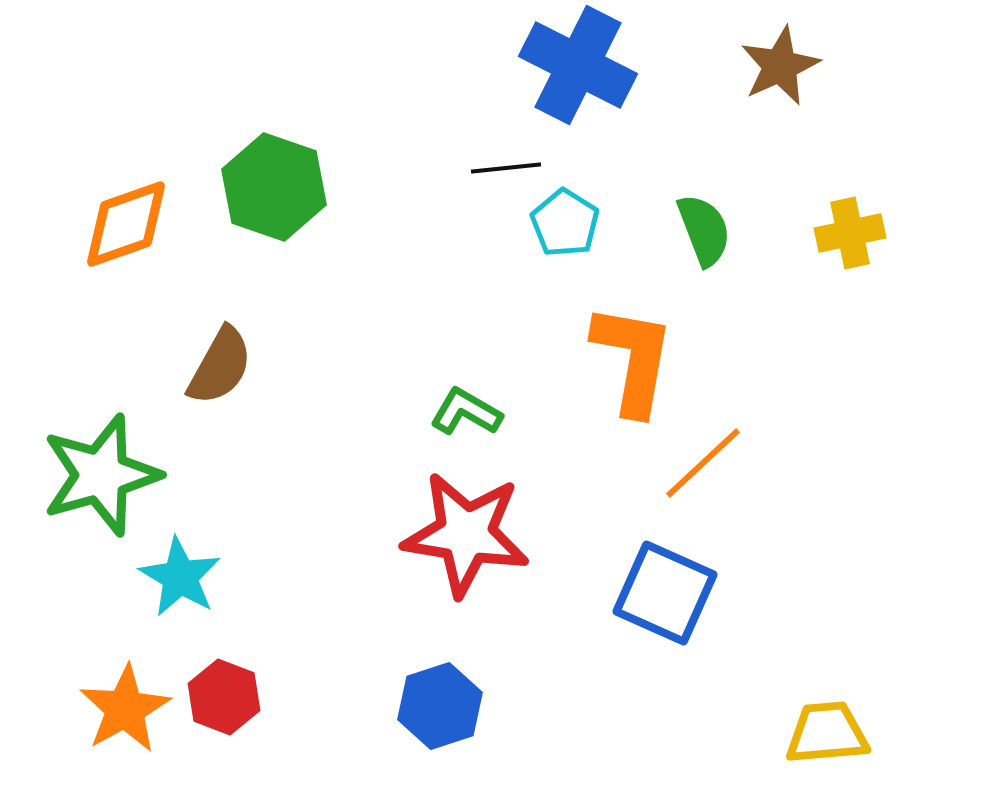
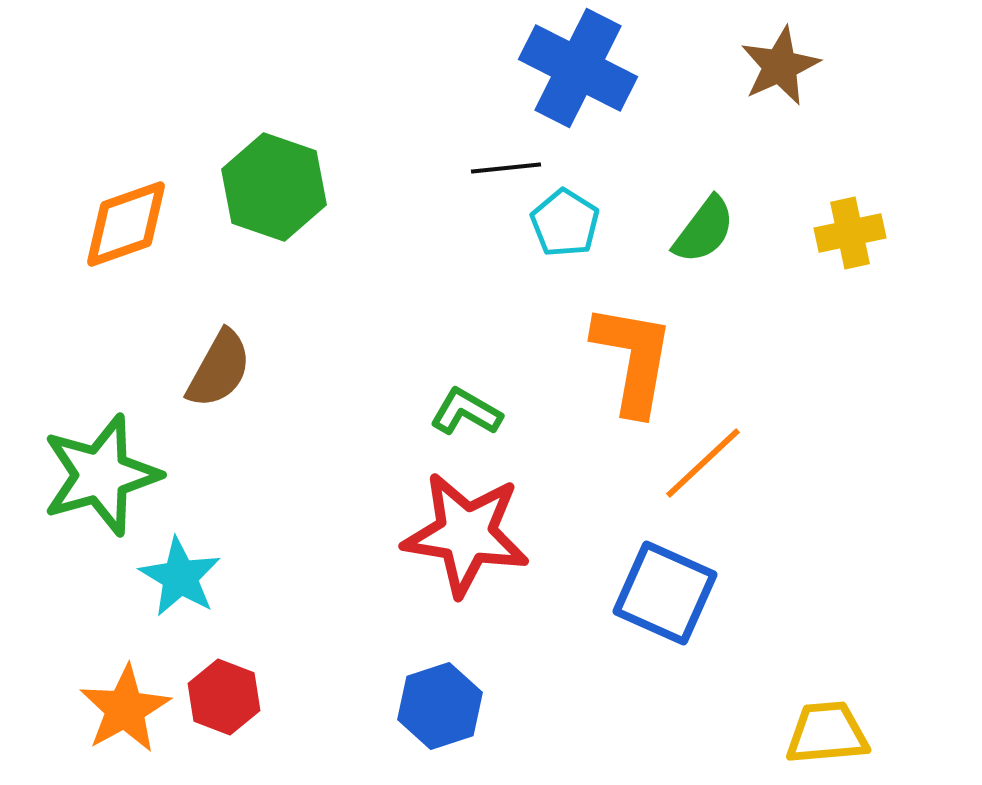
blue cross: moved 3 px down
green semicircle: rotated 58 degrees clockwise
brown semicircle: moved 1 px left, 3 px down
